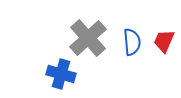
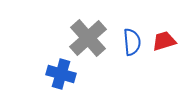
red trapezoid: rotated 50 degrees clockwise
